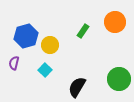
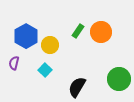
orange circle: moved 14 px left, 10 px down
green rectangle: moved 5 px left
blue hexagon: rotated 15 degrees counterclockwise
